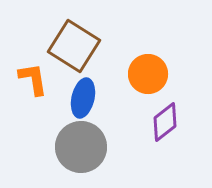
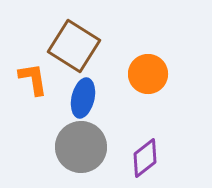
purple diamond: moved 20 px left, 36 px down
